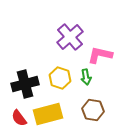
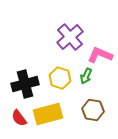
pink L-shape: rotated 10 degrees clockwise
green arrow: moved 1 px up; rotated 35 degrees clockwise
